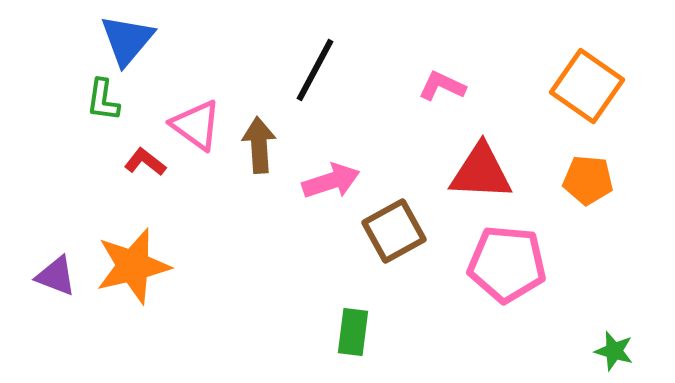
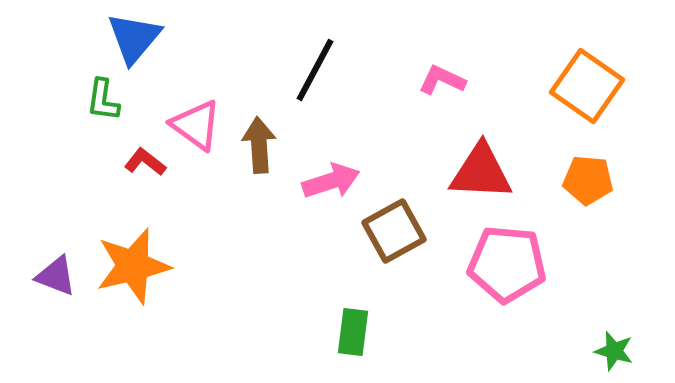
blue triangle: moved 7 px right, 2 px up
pink L-shape: moved 6 px up
